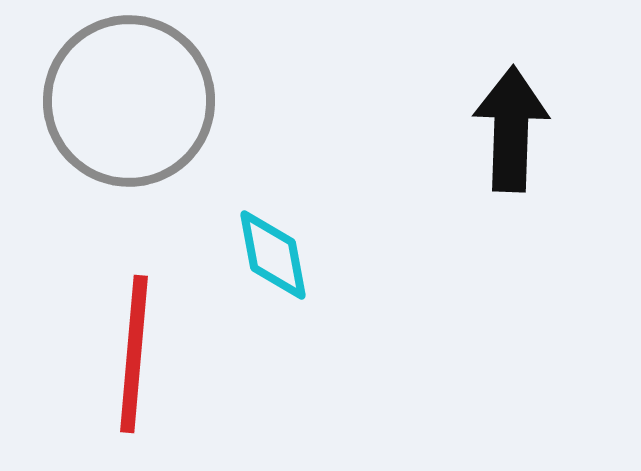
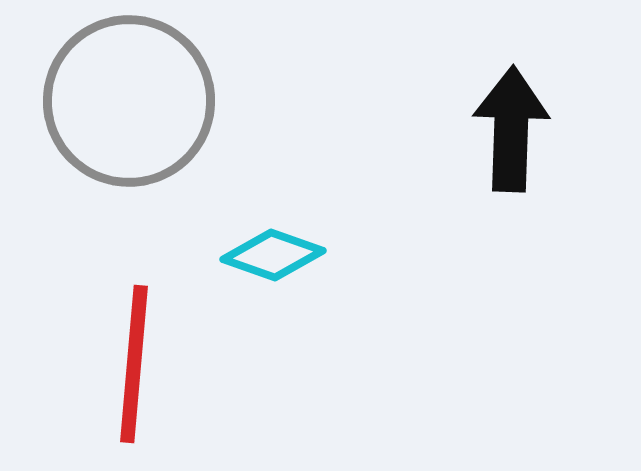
cyan diamond: rotated 60 degrees counterclockwise
red line: moved 10 px down
